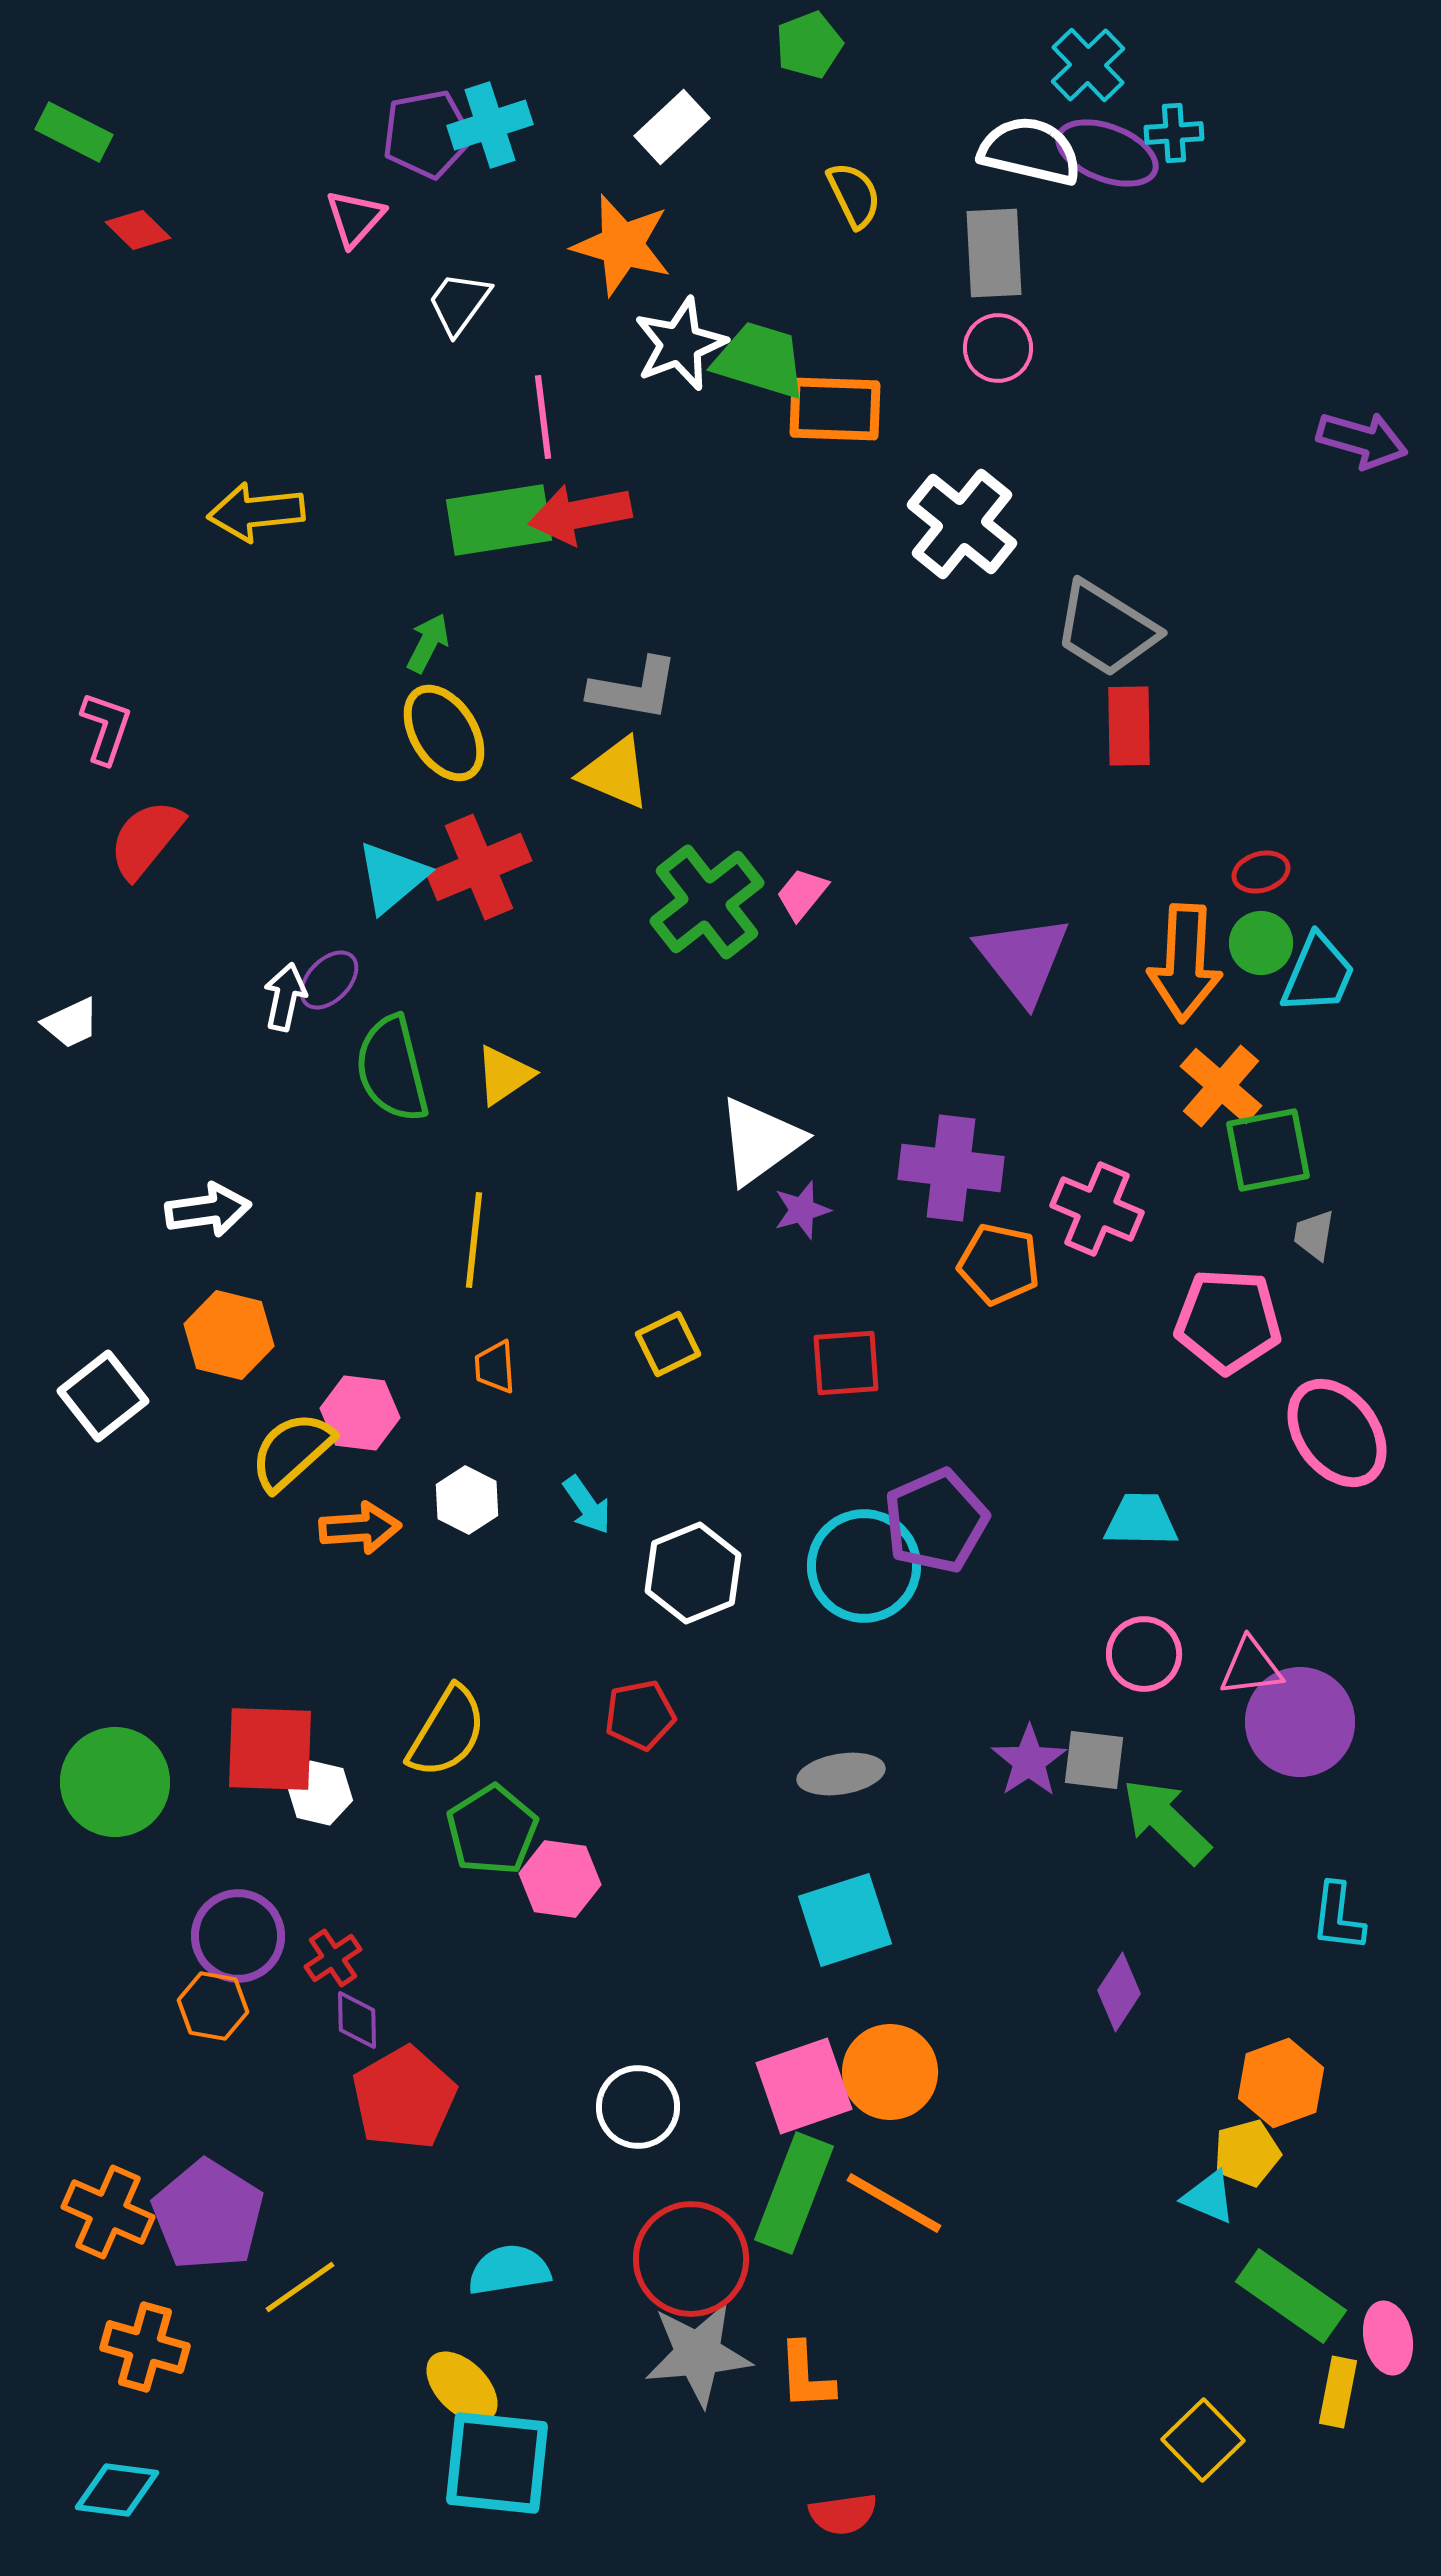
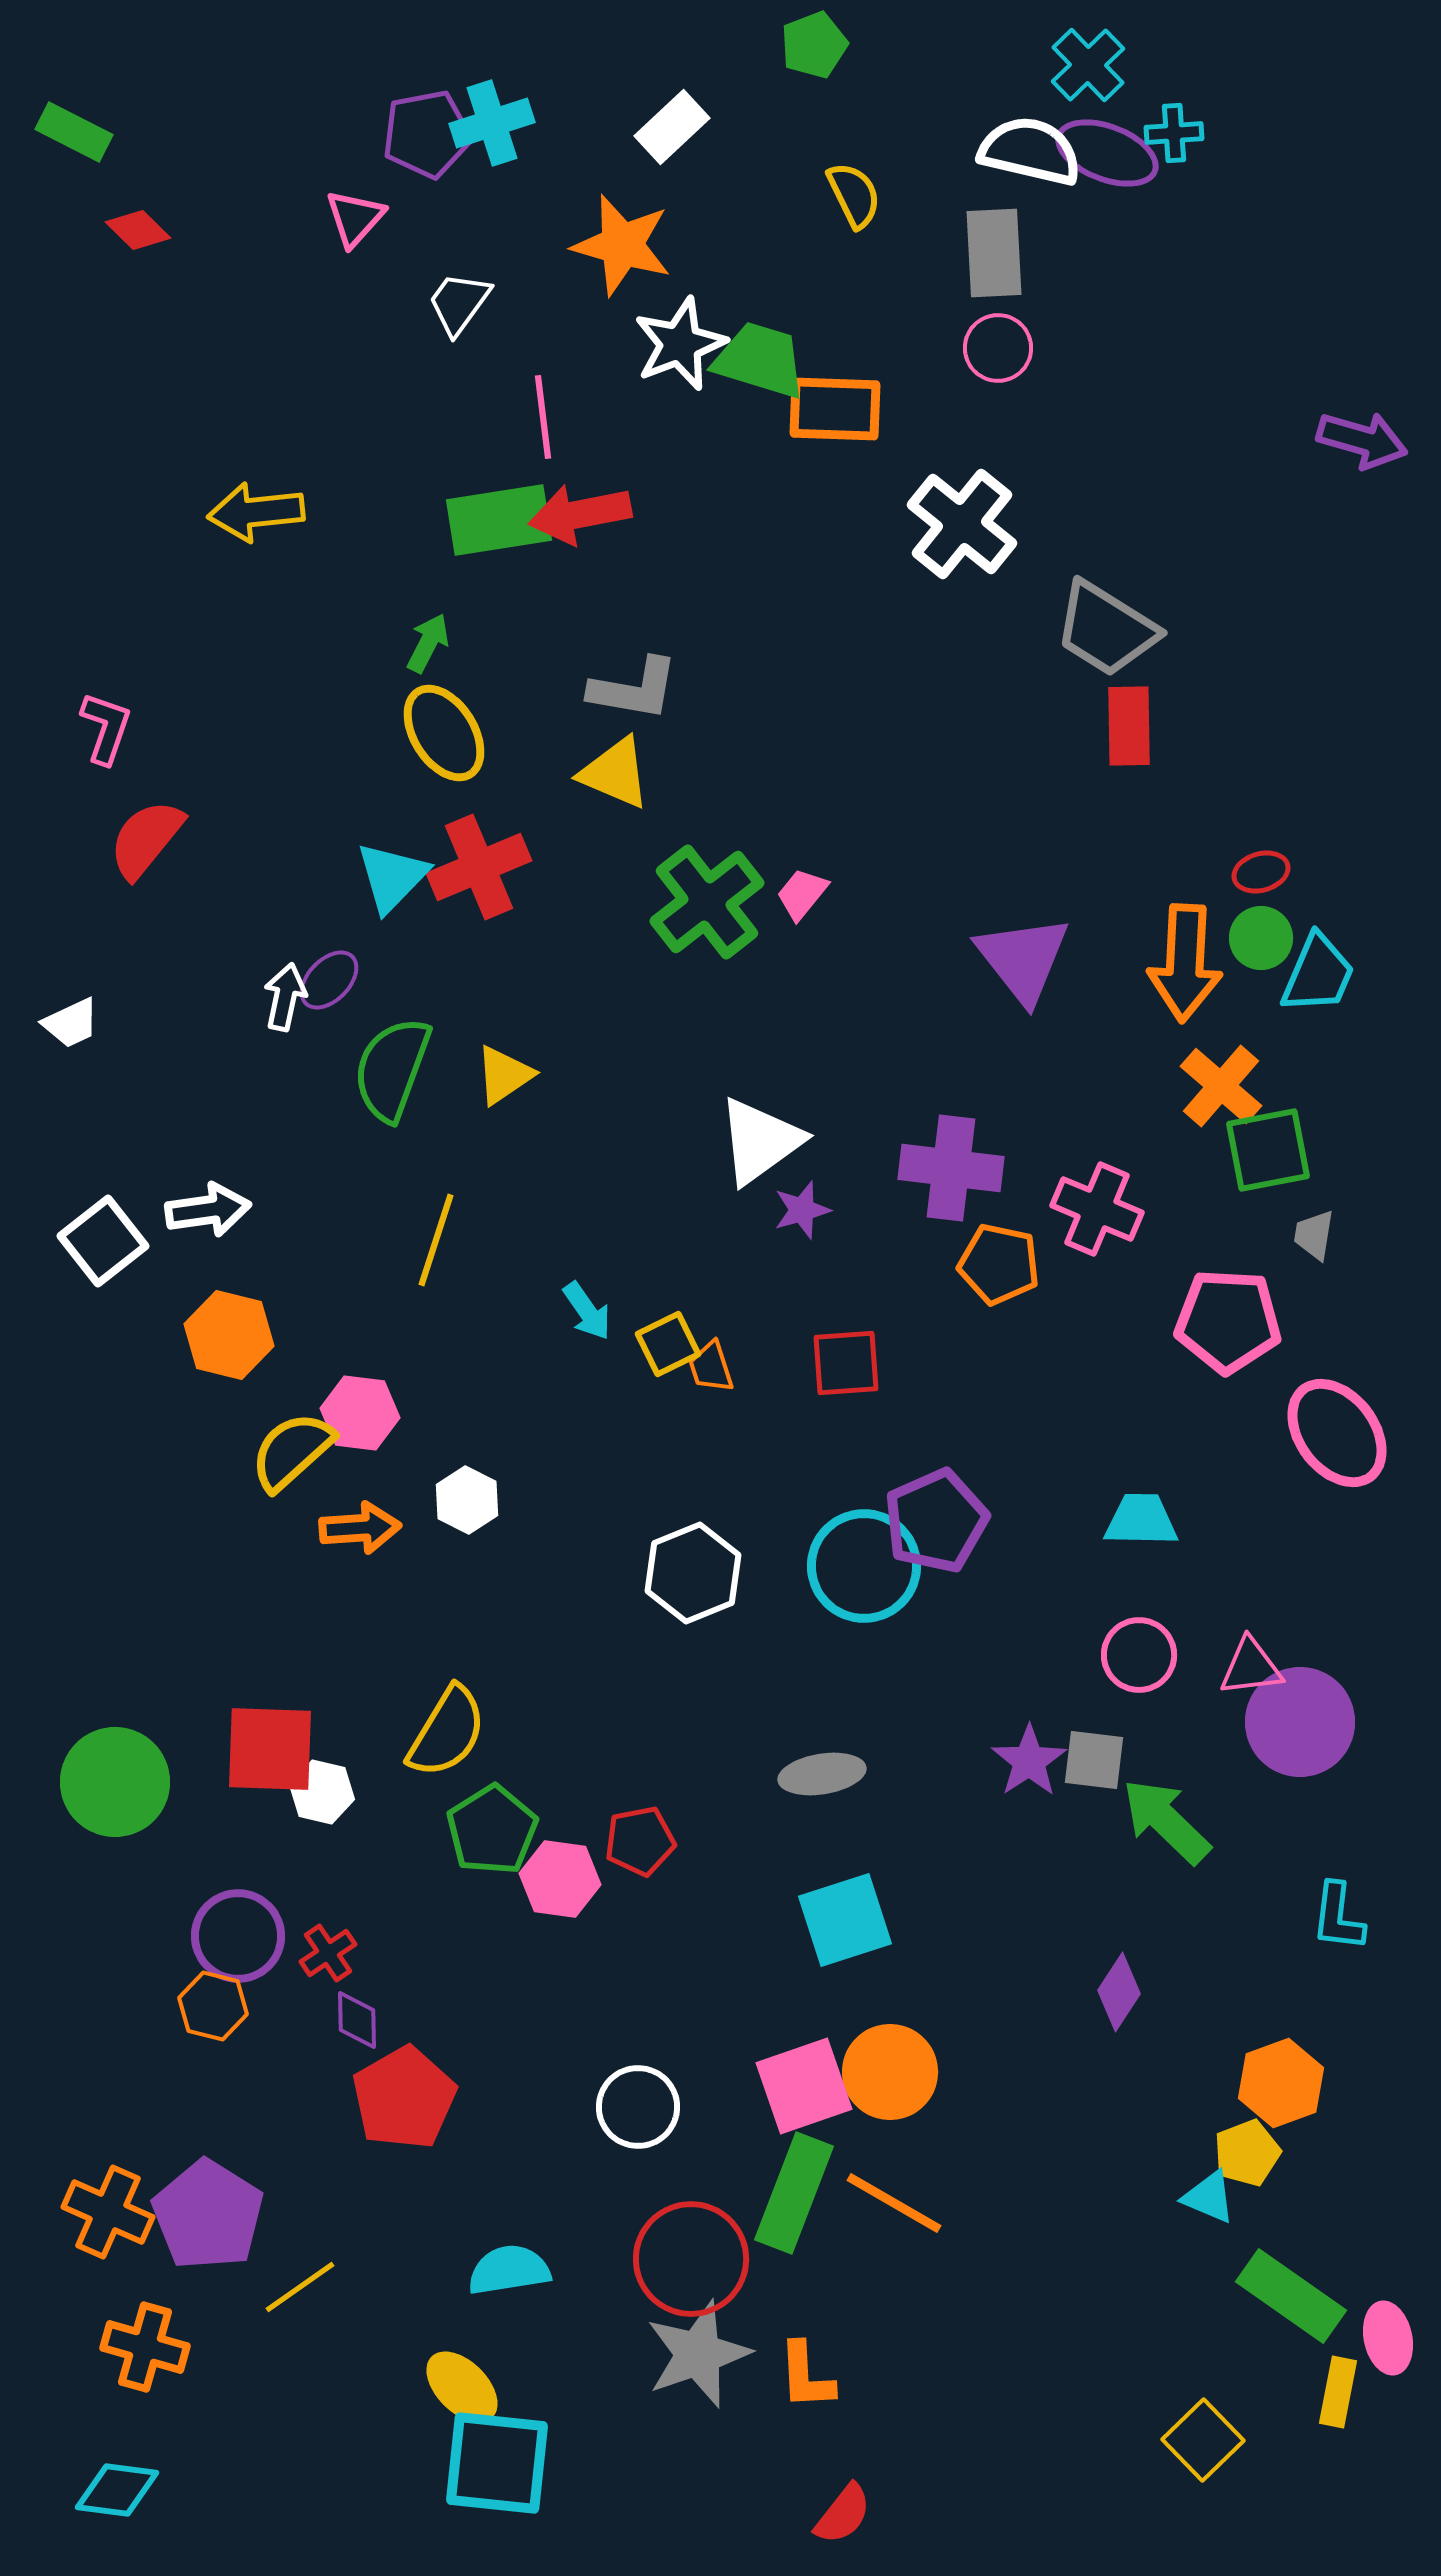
green pentagon at (809, 45): moved 5 px right
cyan cross at (490, 125): moved 2 px right, 2 px up
cyan triangle at (392, 877): rotated 6 degrees counterclockwise
green circle at (1261, 943): moved 5 px up
green semicircle at (392, 1069): rotated 34 degrees clockwise
yellow line at (474, 1240): moved 38 px left; rotated 12 degrees clockwise
orange trapezoid at (495, 1367): moved 216 px right; rotated 14 degrees counterclockwise
white square at (103, 1396): moved 155 px up
cyan arrow at (587, 1505): moved 194 px up
pink circle at (1144, 1654): moved 5 px left, 1 px down
red pentagon at (640, 1715): moved 126 px down
gray ellipse at (841, 1774): moved 19 px left
white hexagon at (320, 1793): moved 2 px right, 1 px up
red cross at (333, 1958): moved 5 px left, 5 px up
orange hexagon at (213, 2006): rotated 4 degrees clockwise
yellow pentagon at (1247, 2153): rotated 6 degrees counterclockwise
gray star at (698, 2354): rotated 14 degrees counterclockwise
red semicircle at (843, 2514): rotated 44 degrees counterclockwise
